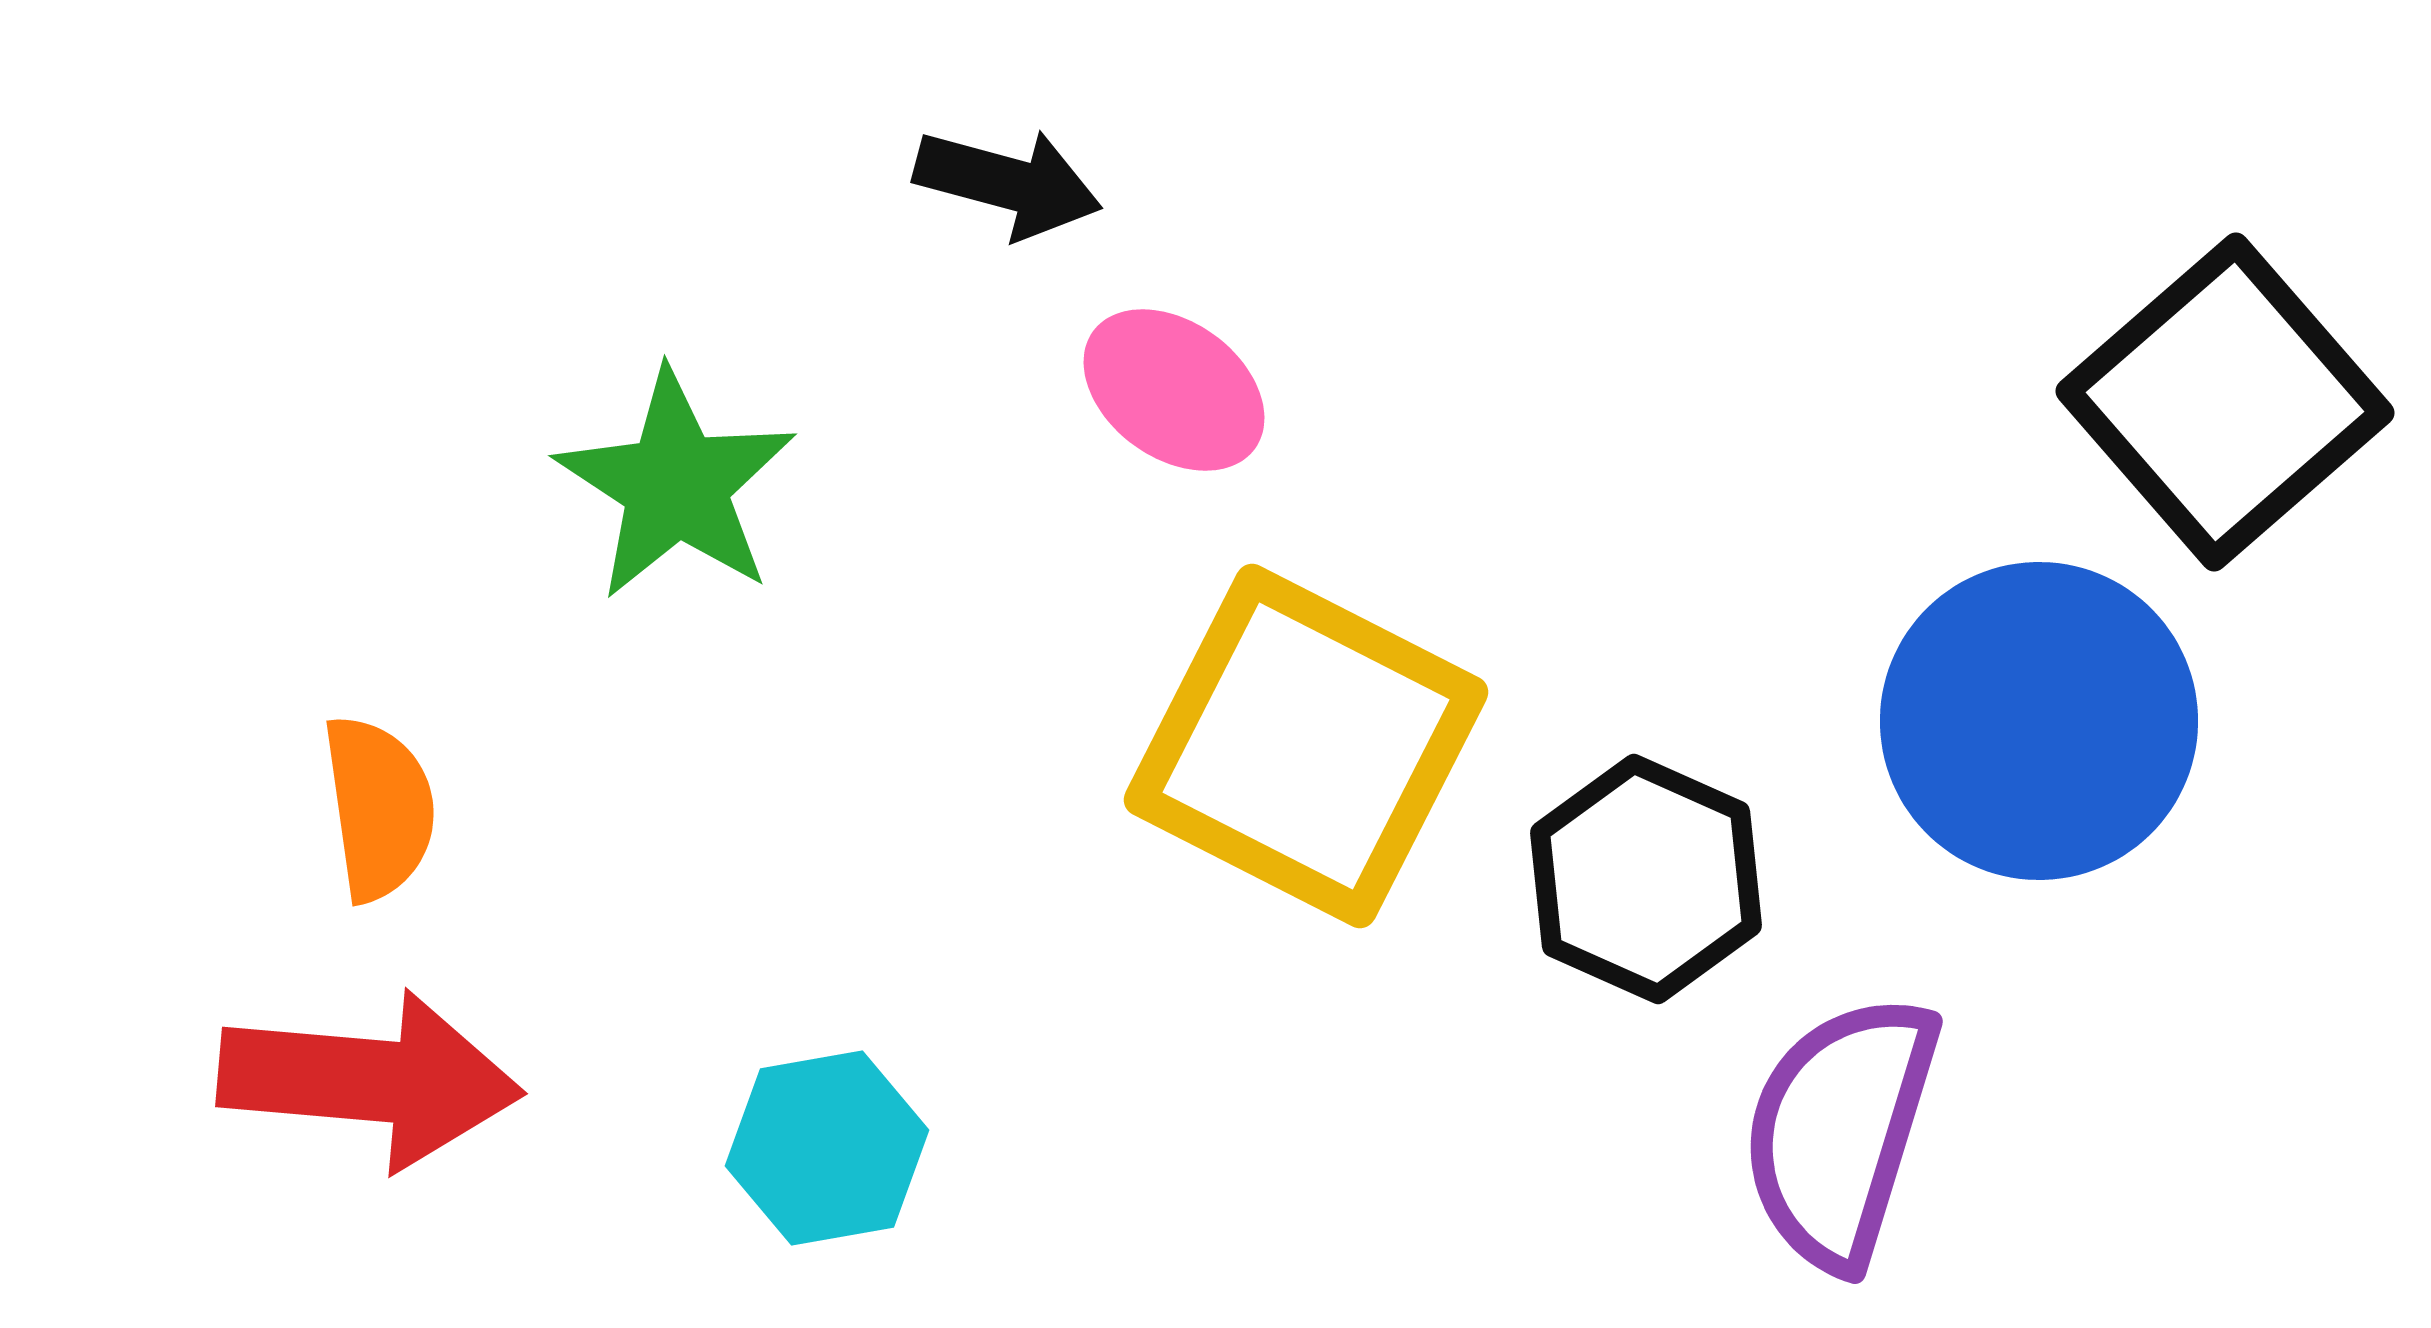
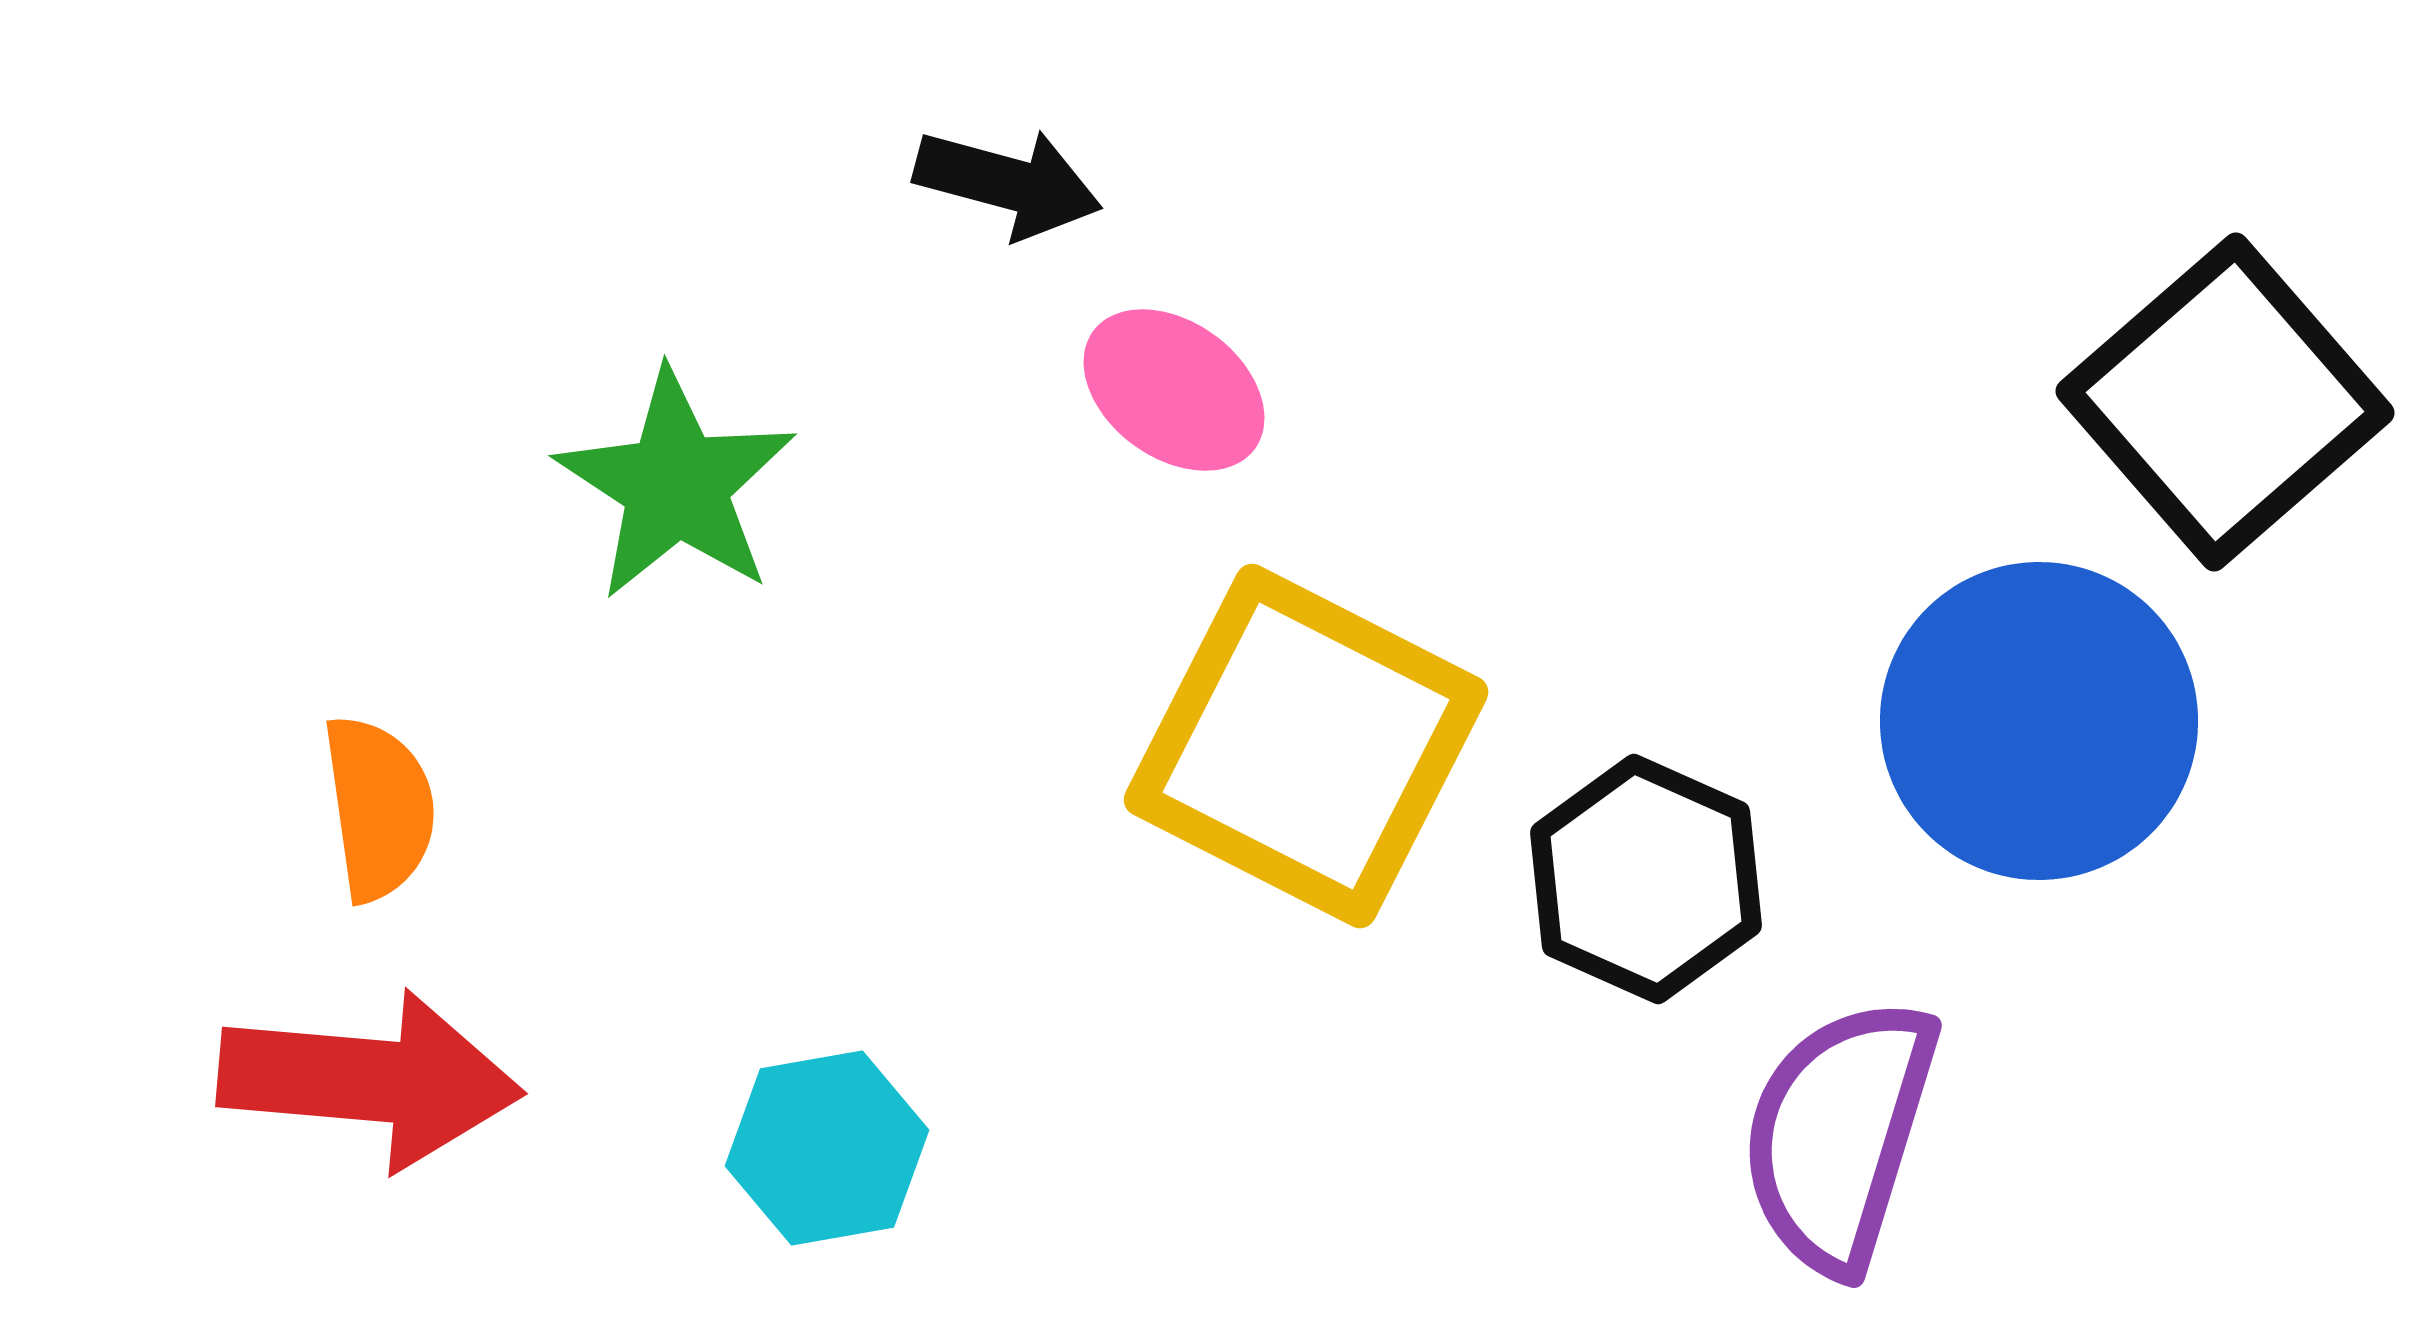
purple semicircle: moved 1 px left, 4 px down
